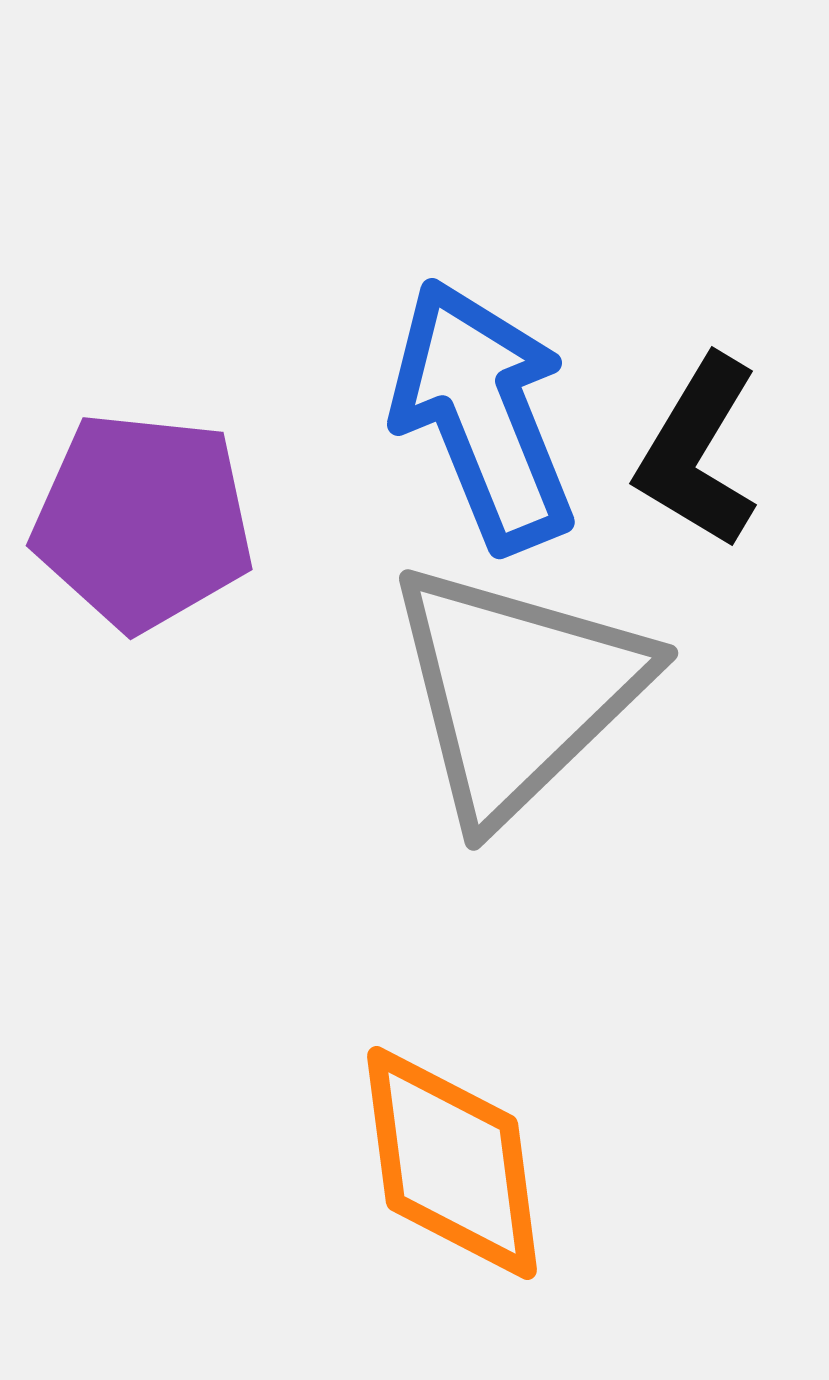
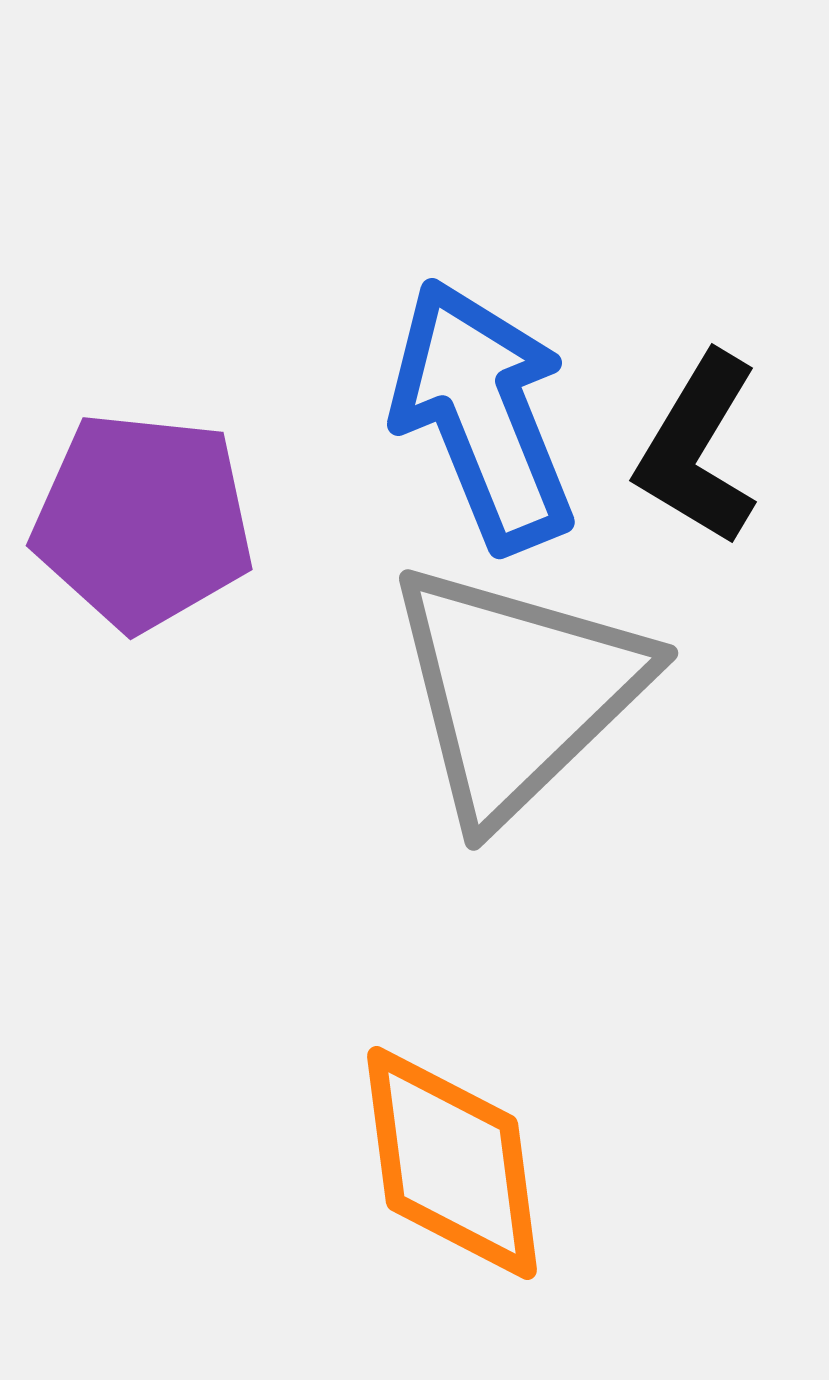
black L-shape: moved 3 px up
